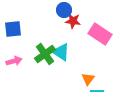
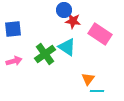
cyan triangle: moved 6 px right, 5 px up
